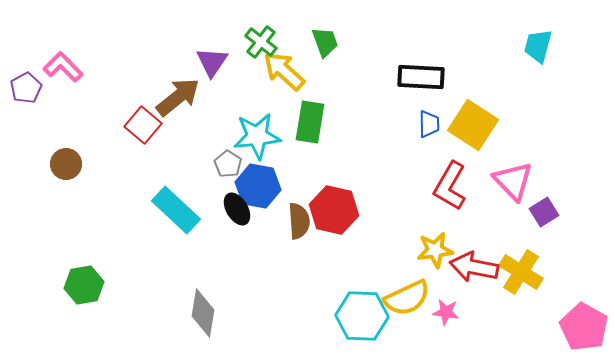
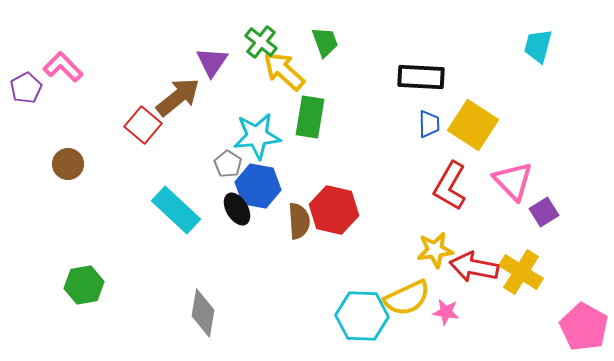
green rectangle: moved 5 px up
brown circle: moved 2 px right
